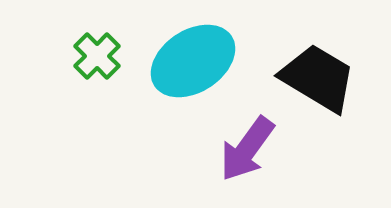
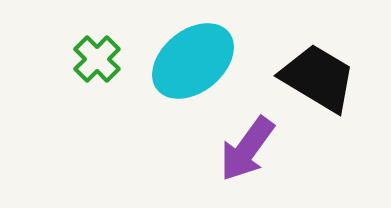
green cross: moved 3 px down
cyan ellipse: rotated 6 degrees counterclockwise
